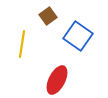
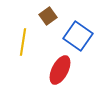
yellow line: moved 1 px right, 2 px up
red ellipse: moved 3 px right, 10 px up
